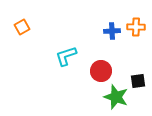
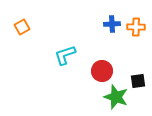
blue cross: moved 7 px up
cyan L-shape: moved 1 px left, 1 px up
red circle: moved 1 px right
